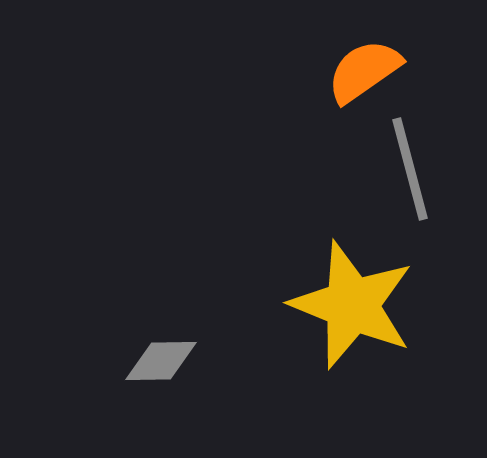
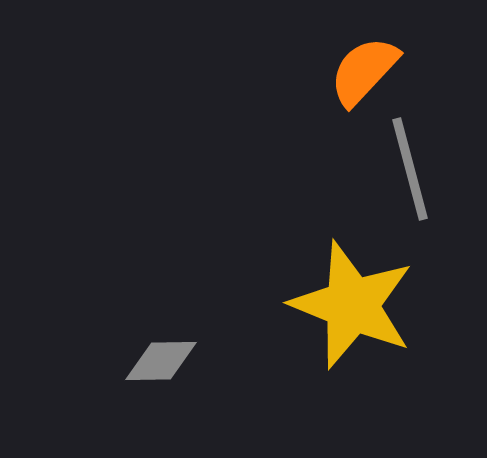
orange semicircle: rotated 12 degrees counterclockwise
